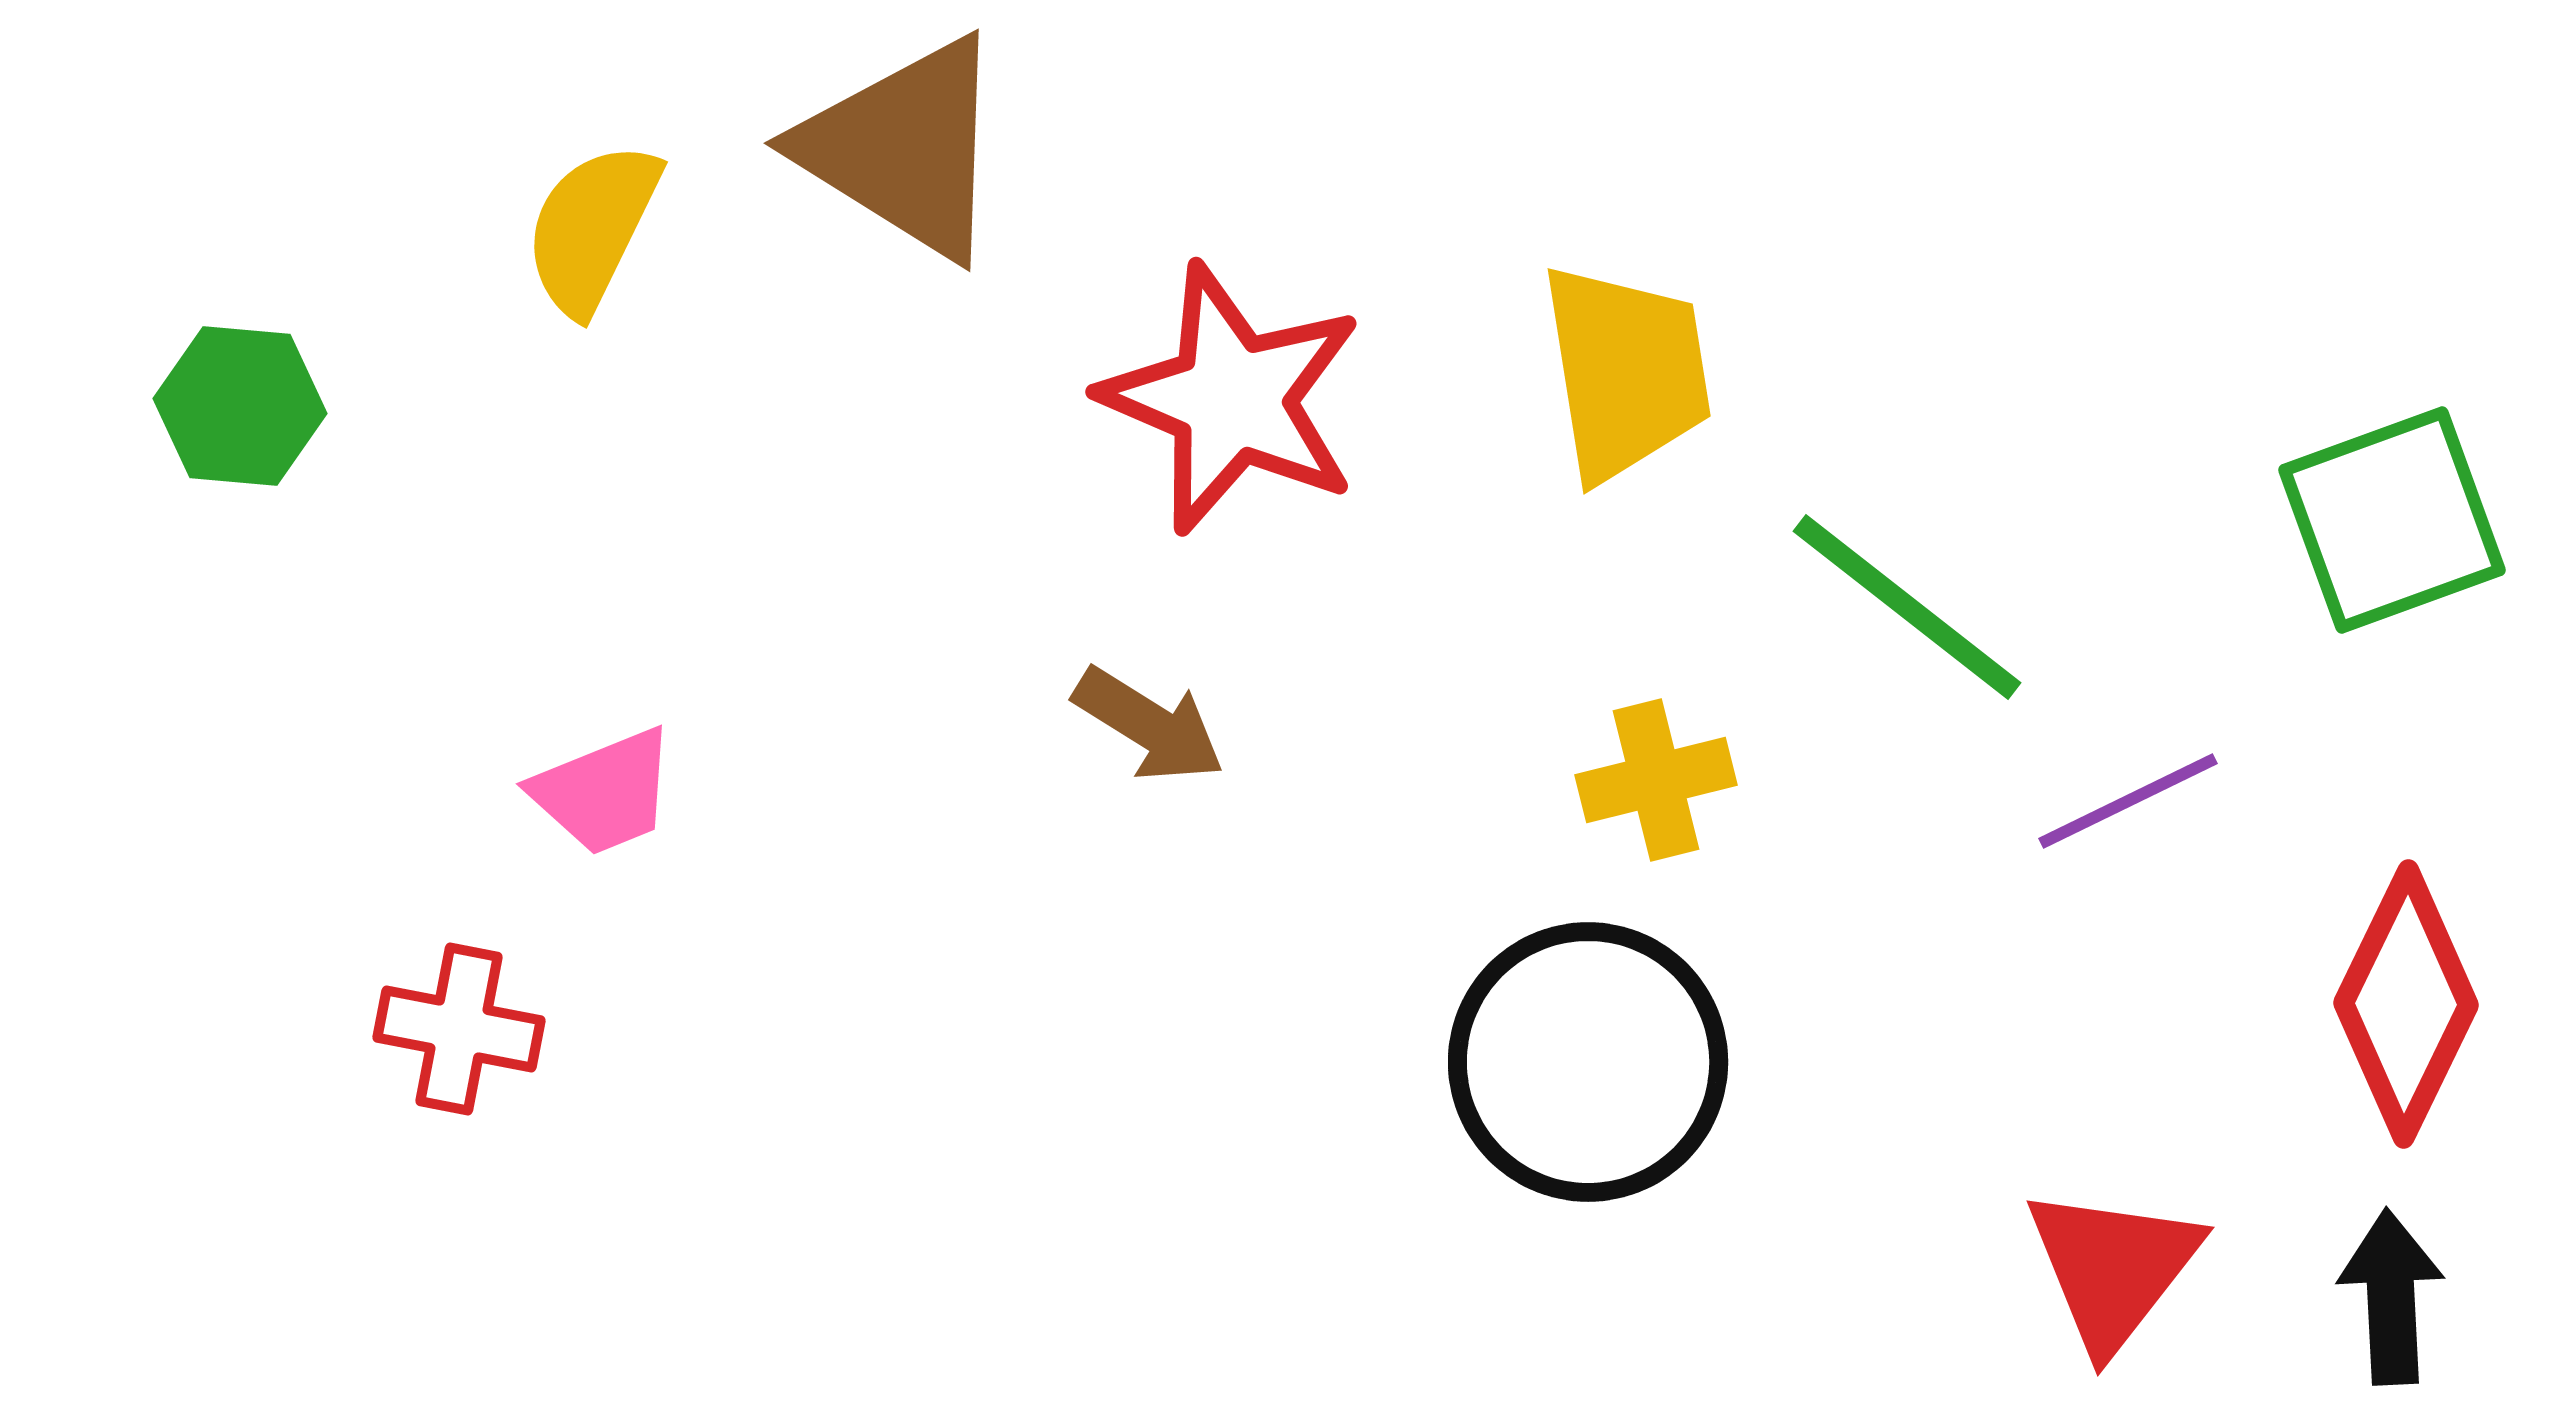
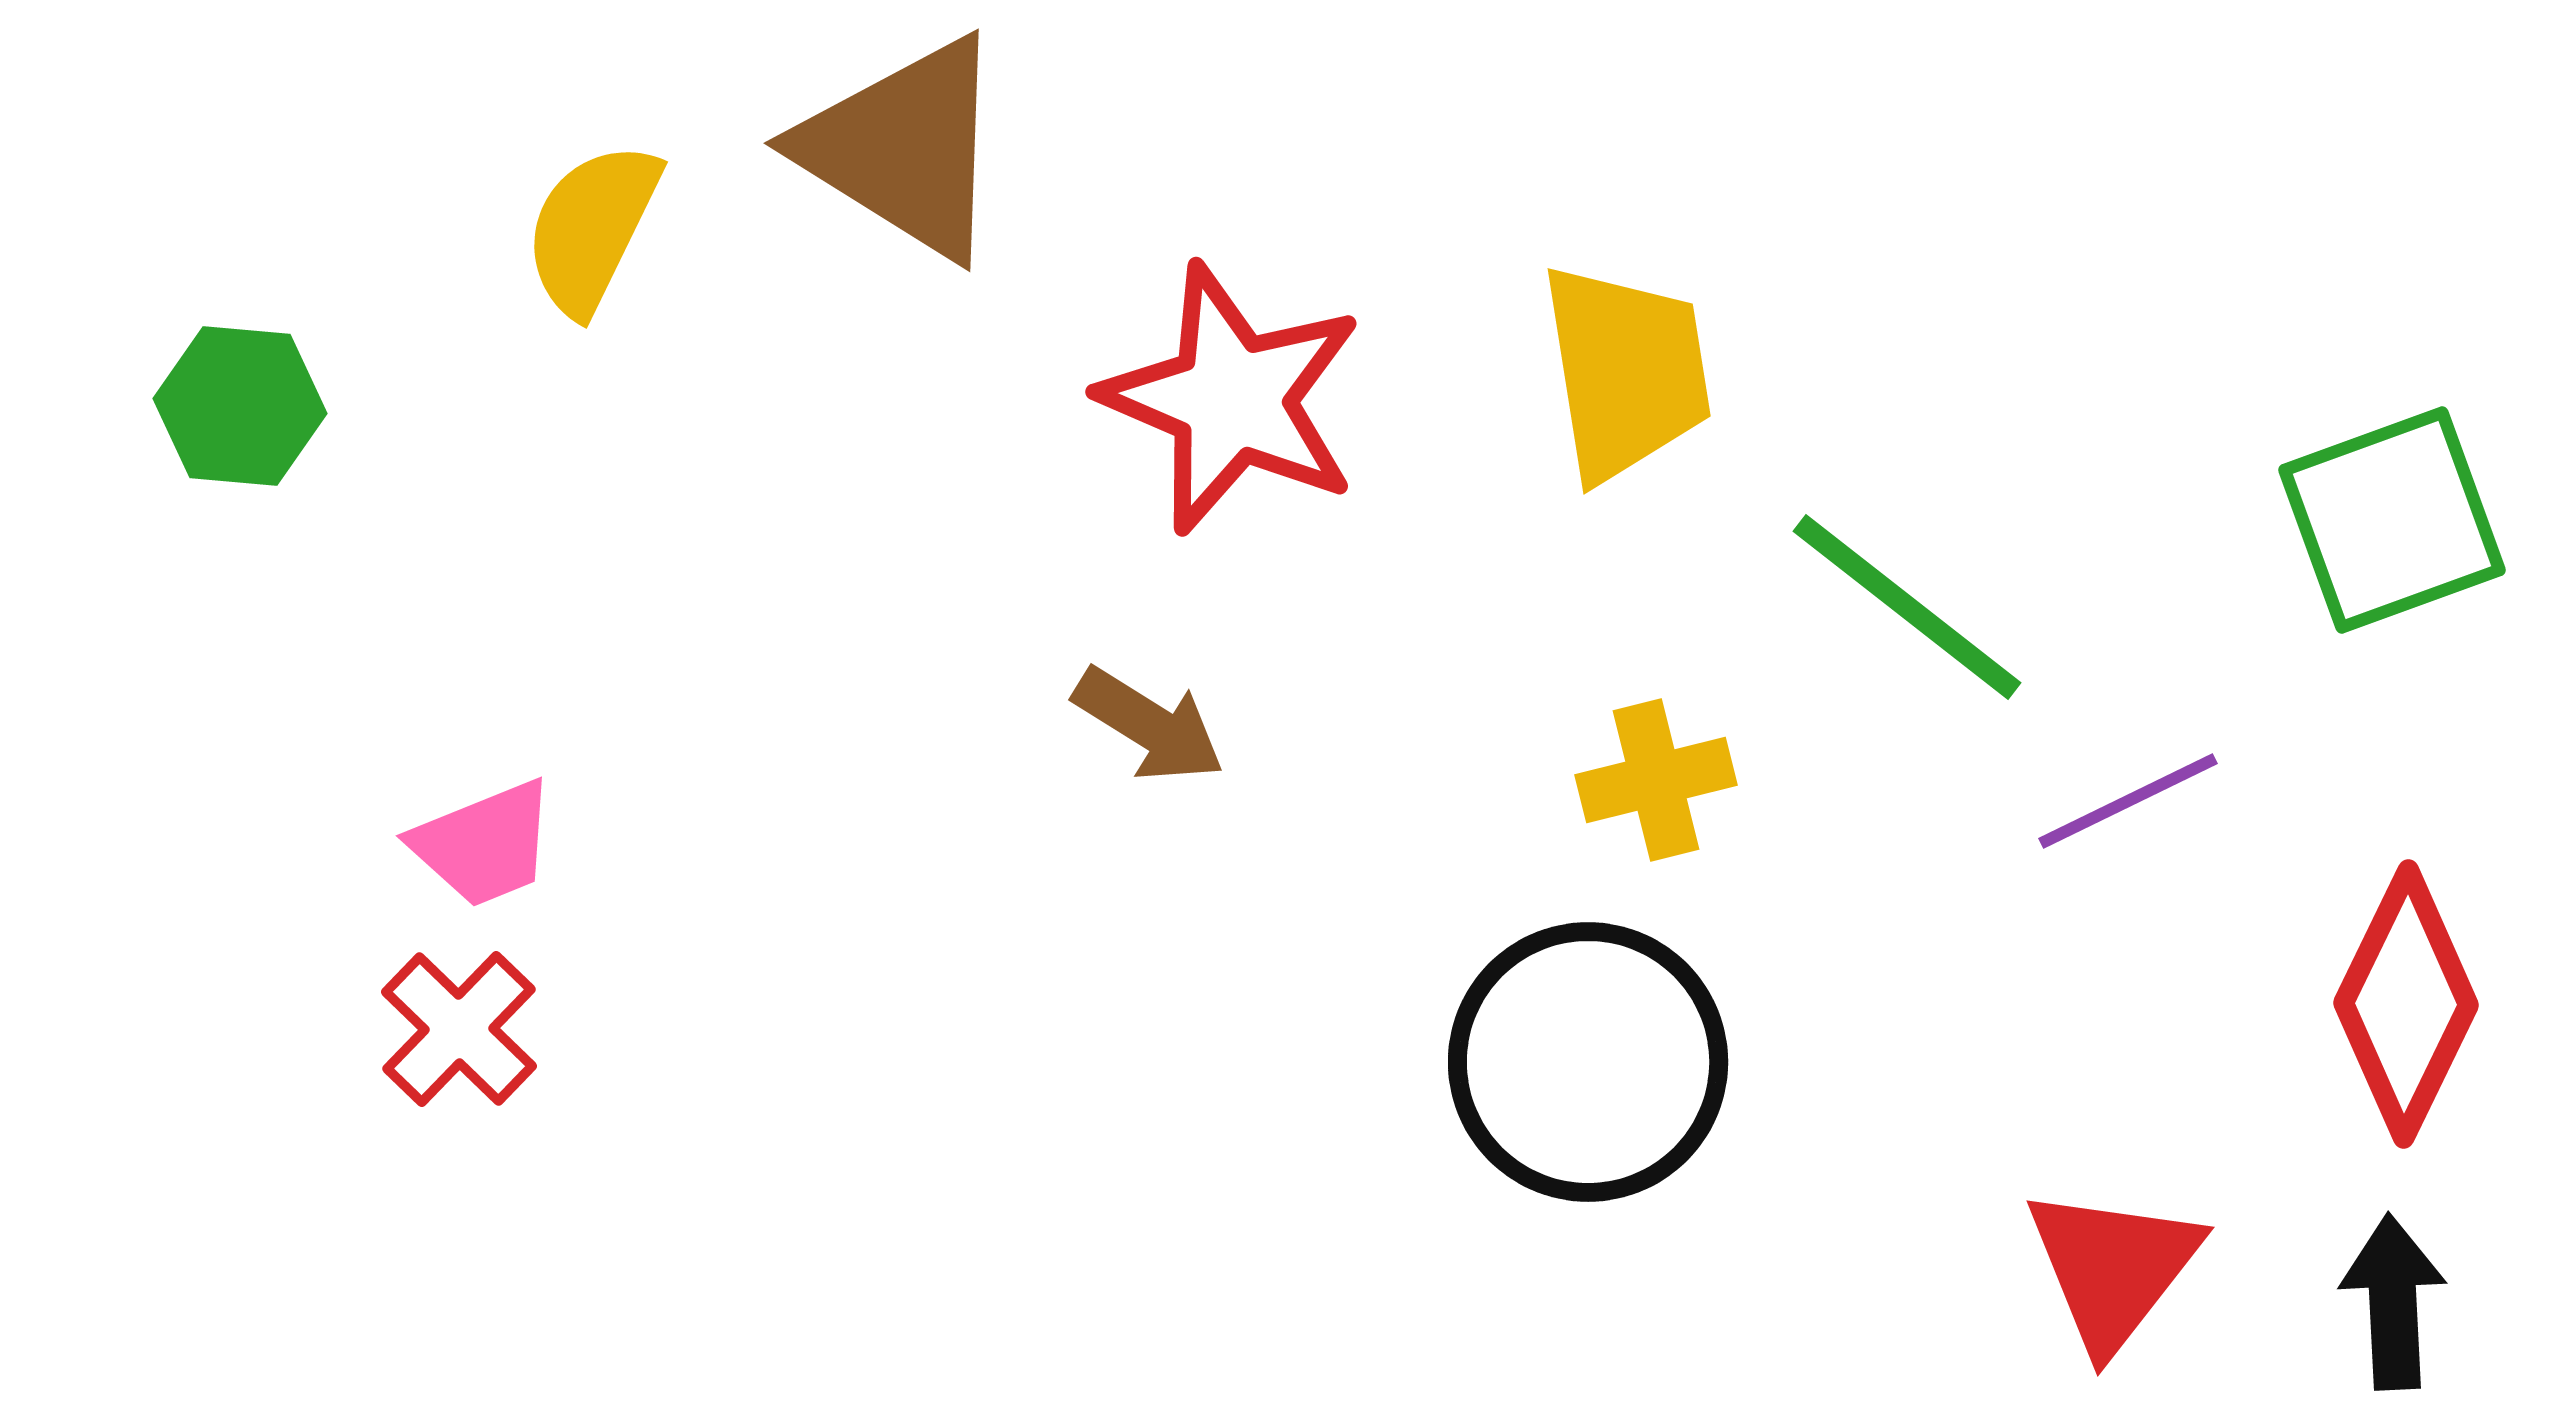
pink trapezoid: moved 120 px left, 52 px down
red cross: rotated 33 degrees clockwise
black arrow: moved 2 px right, 5 px down
